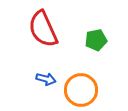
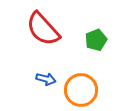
red semicircle: rotated 18 degrees counterclockwise
green pentagon: rotated 10 degrees counterclockwise
